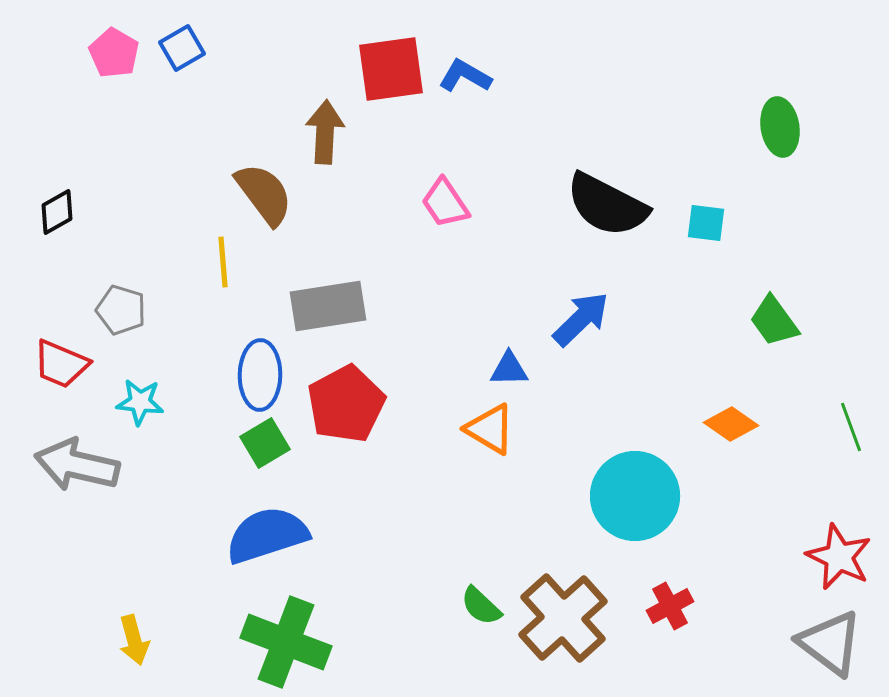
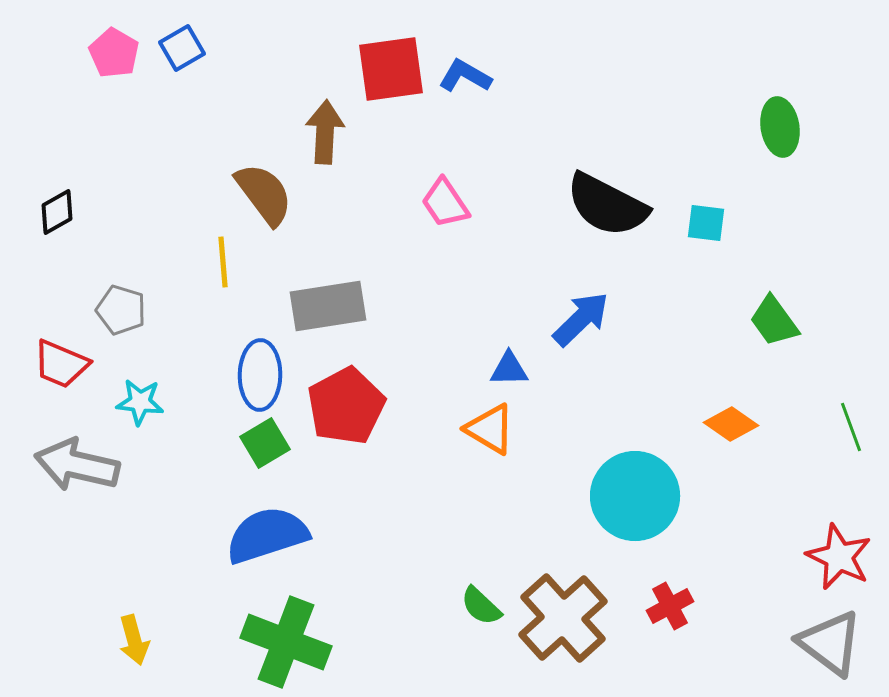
red pentagon: moved 2 px down
